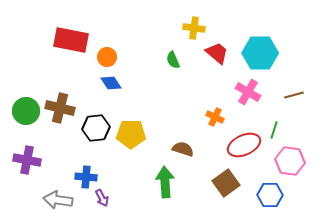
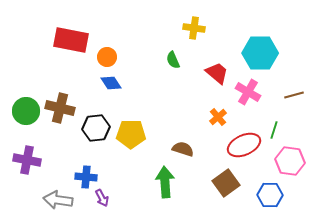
red trapezoid: moved 20 px down
orange cross: moved 3 px right; rotated 24 degrees clockwise
